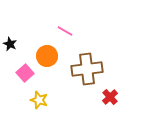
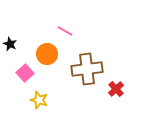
orange circle: moved 2 px up
red cross: moved 6 px right, 8 px up
